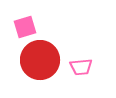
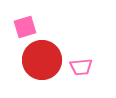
red circle: moved 2 px right
